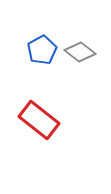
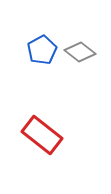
red rectangle: moved 3 px right, 15 px down
